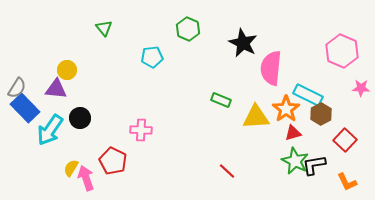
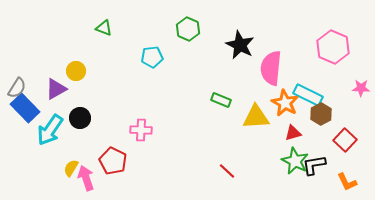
green triangle: rotated 30 degrees counterclockwise
black star: moved 3 px left, 2 px down
pink hexagon: moved 9 px left, 4 px up
yellow circle: moved 9 px right, 1 px down
purple triangle: rotated 35 degrees counterclockwise
orange star: moved 1 px left, 6 px up; rotated 8 degrees counterclockwise
